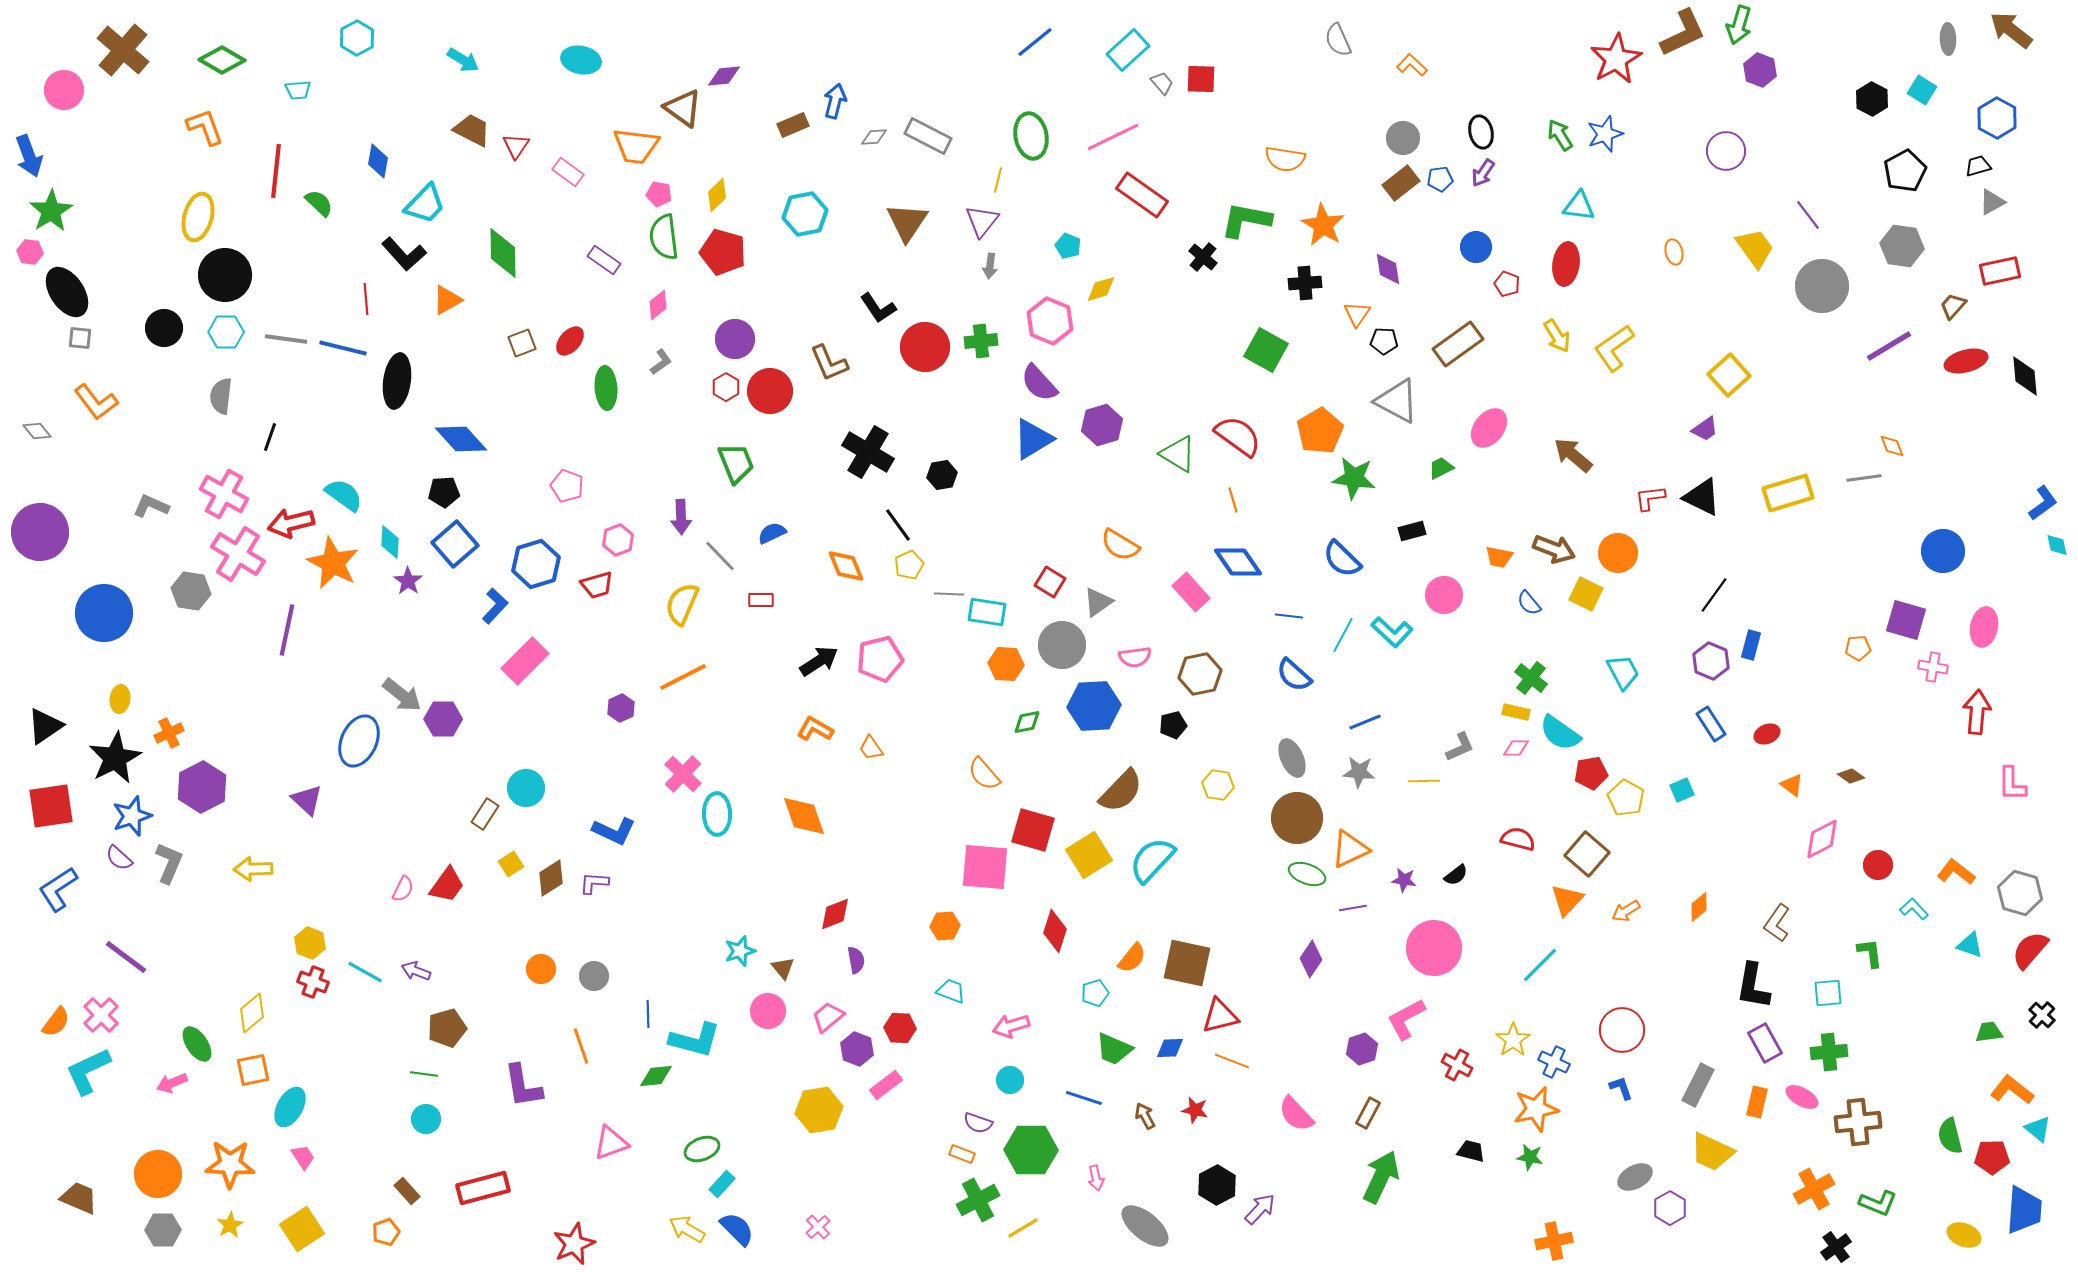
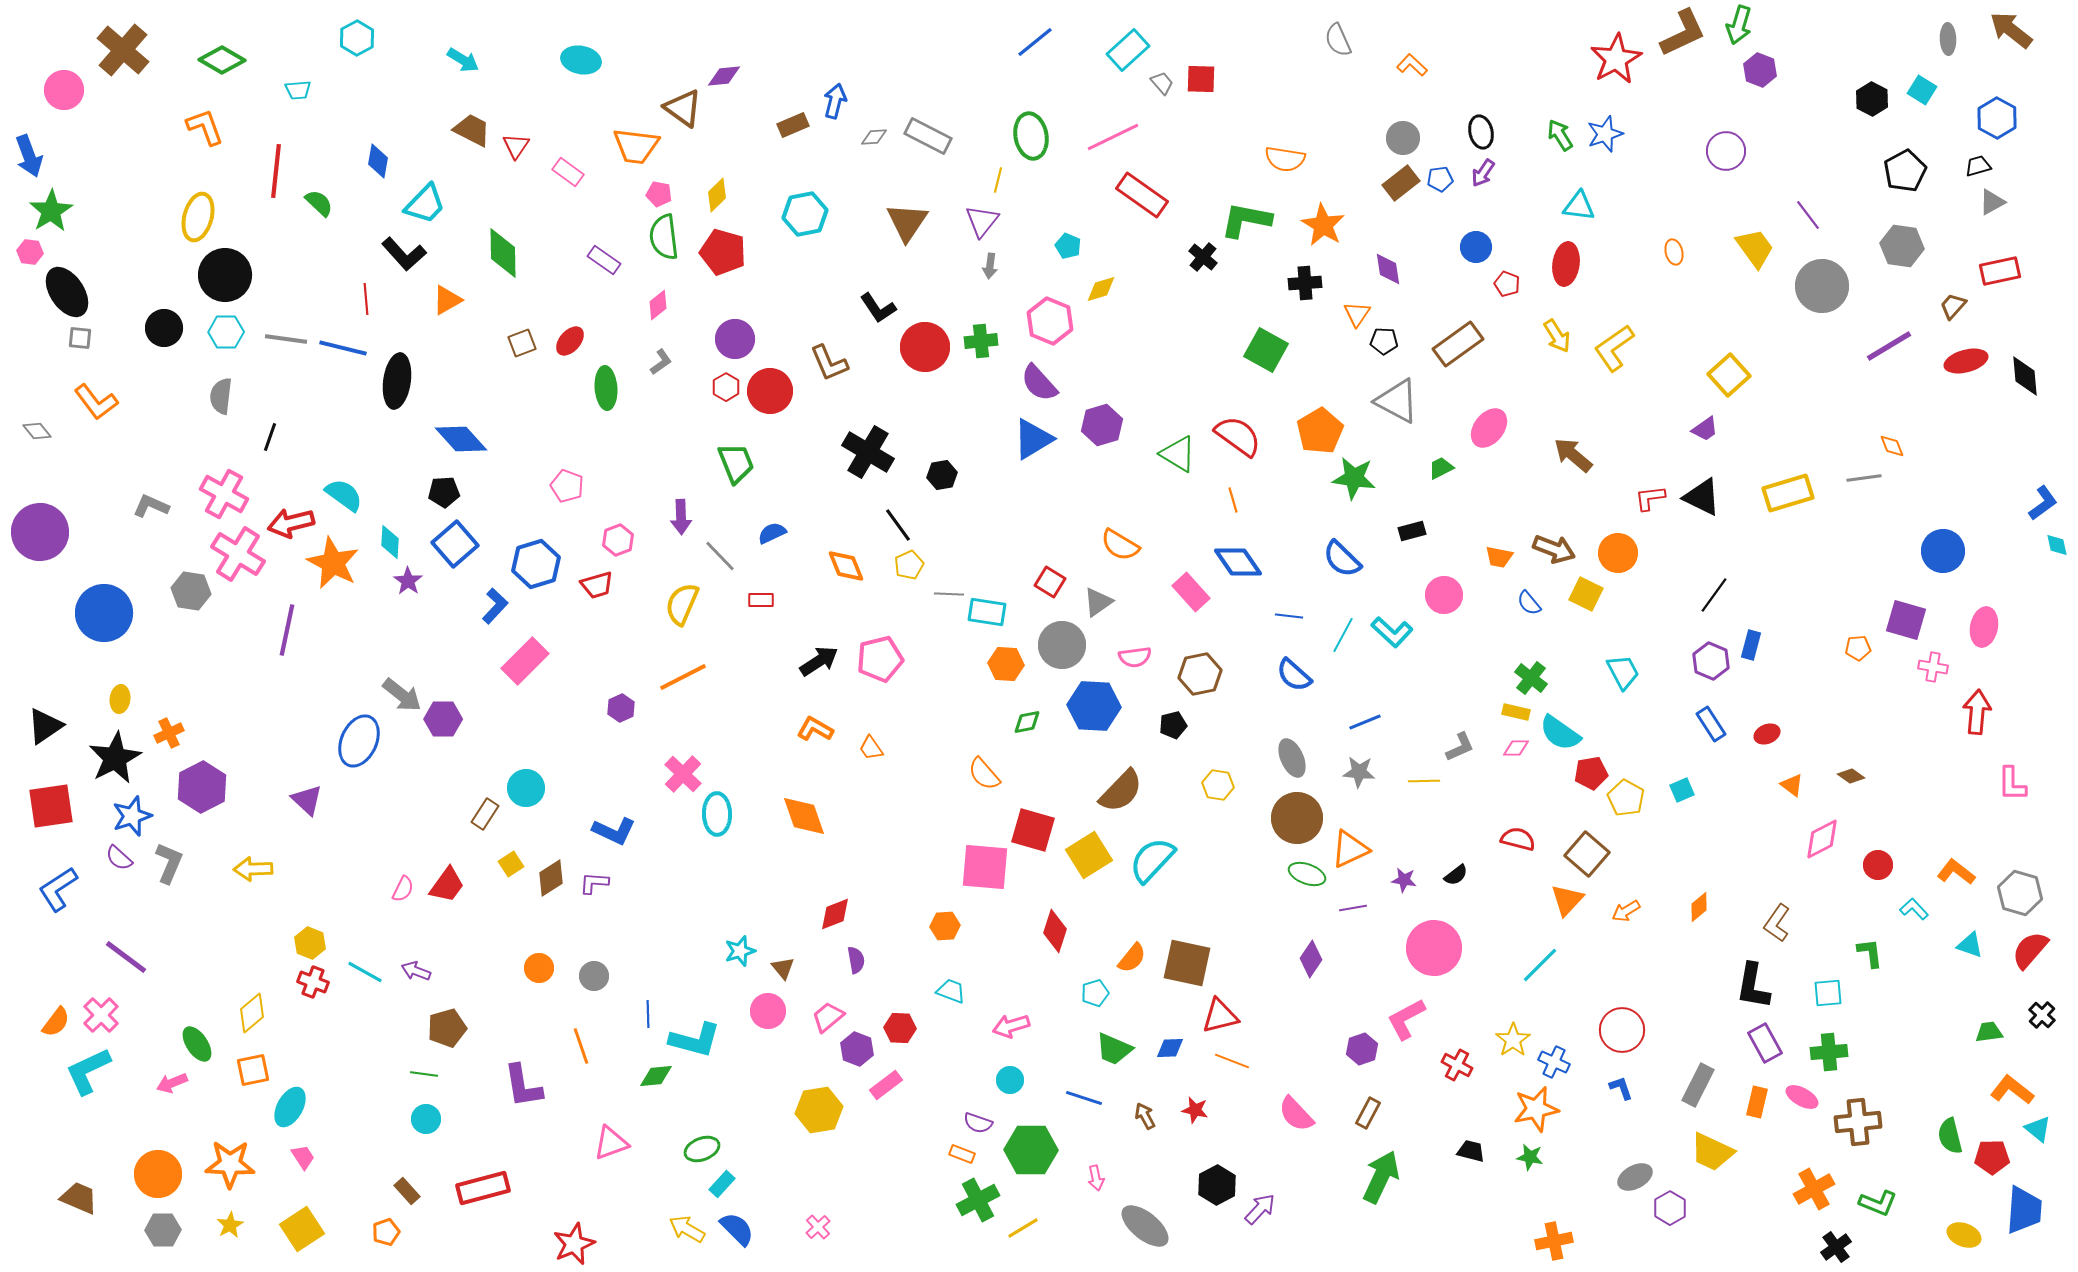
blue hexagon at (1094, 706): rotated 6 degrees clockwise
orange circle at (541, 969): moved 2 px left, 1 px up
